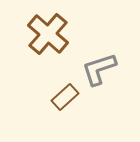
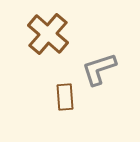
brown rectangle: rotated 52 degrees counterclockwise
